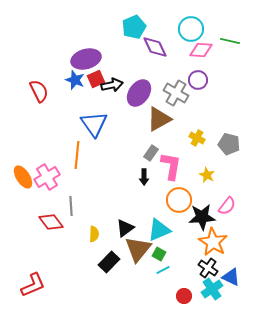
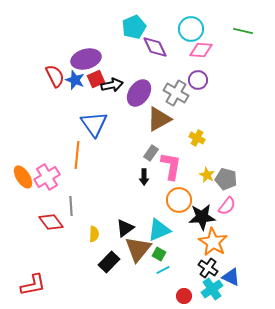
green line at (230, 41): moved 13 px right, 10 px up
red semicircle at (39, 91): moved 16 px right, 15 px up
gray pentagon at (229, 144): moved 3 px left, 35 px down
red L-shape at (33, 285): rotated 12 degrees clockwise
